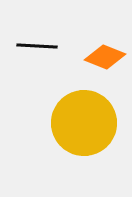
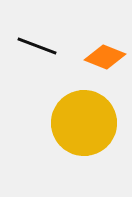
black line: rotated 18 degrees clockwise
